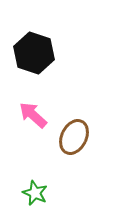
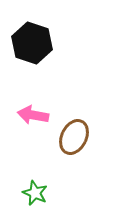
black hexagon: moved 2 px left, 10 px up
pink arrow: rotated 32 degrees counterclockwise
